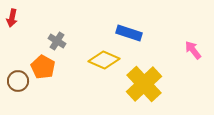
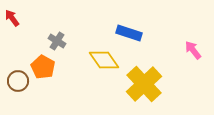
red arrow: rotated 132 degrees clockwise
yellow diamond: rotated 32 degrees clockwise
